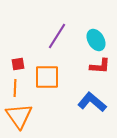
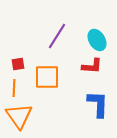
cyan ellipse: moved 1 px right
red L-shape: moved 8 px left
orange line: moved 1 px left
blue L-shape: moved 6 px right, 2 px down; rotated 52 degrees clockwise
